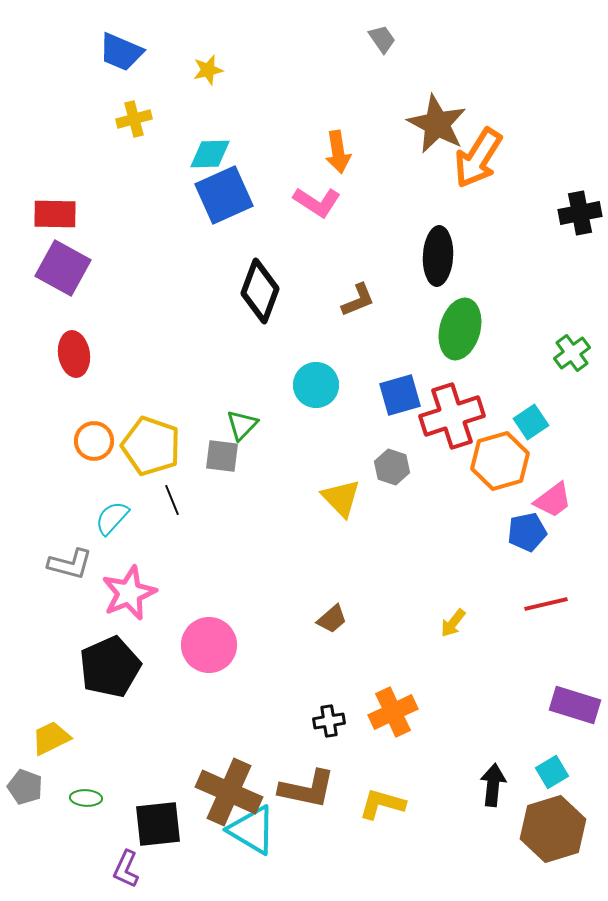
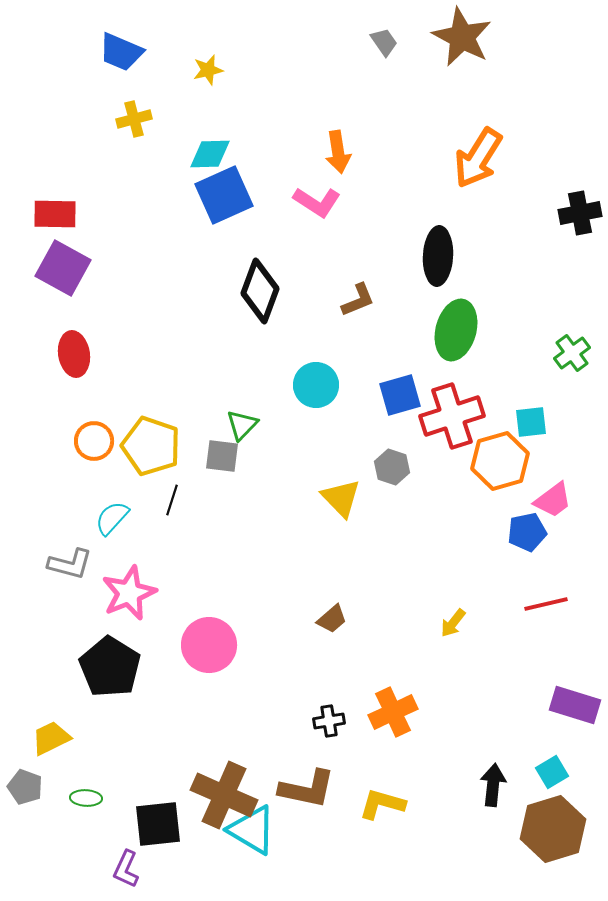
gray trapezoid at (382, 39): moved 2 px right, 3 px down
brown star at (437, 124): moved 25 px right, 87 px up
green ellipse at (460, 329): moved 4 px left, 1 px down
cyan square at (531, 422): rotated 28 degrees clockwise
black line at (172, 500): rotated 40 degrees clockwise
black pentagon at (110, 667): rotated 16 degrees counterclockwise
brown cross at (229, 792): moved 5 px left, 3 px down
